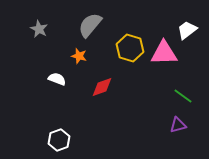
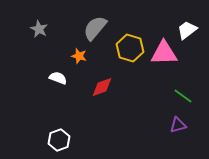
gray semicircle: moved 5 px right, 3 px down
white semicircle: moved 1 px right, 1 px up
